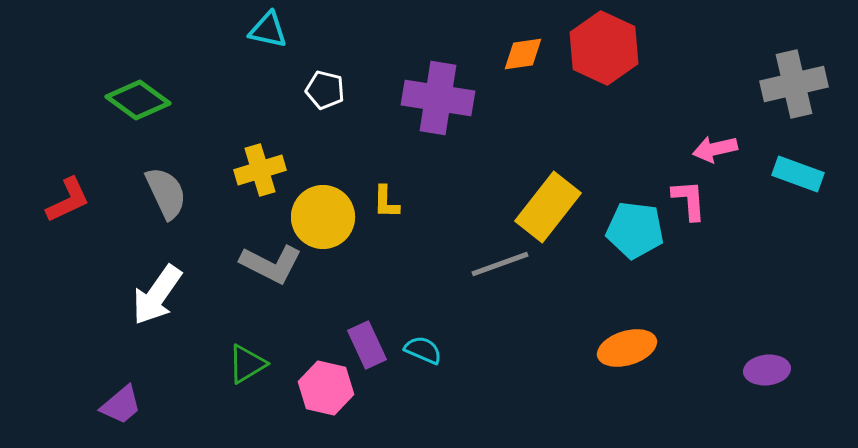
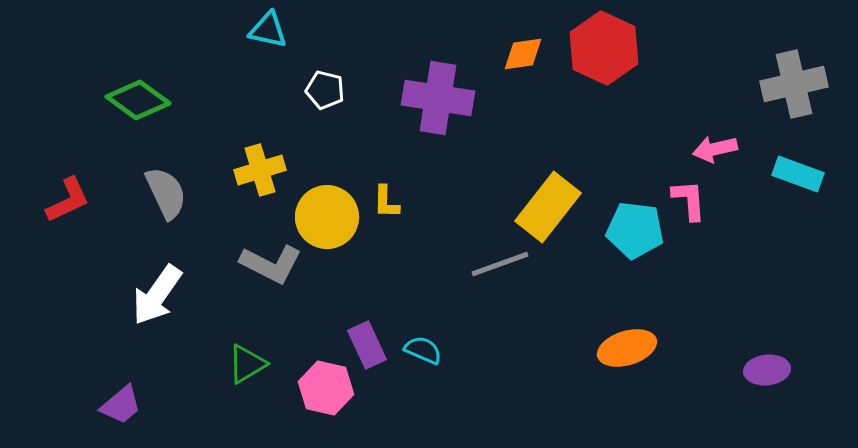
yellow circle: moved 4 px right
